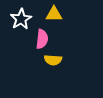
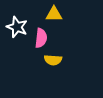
white star: moved 4 px left, 8 px down; rotated 20 degrees counterclockwise
pink semicircle: moved 1 px left, 1 px up
